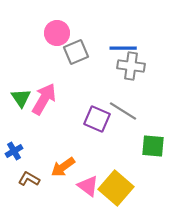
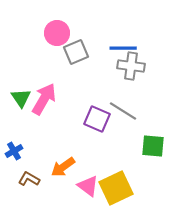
yellow square: rotated 24 degrees clockwise
